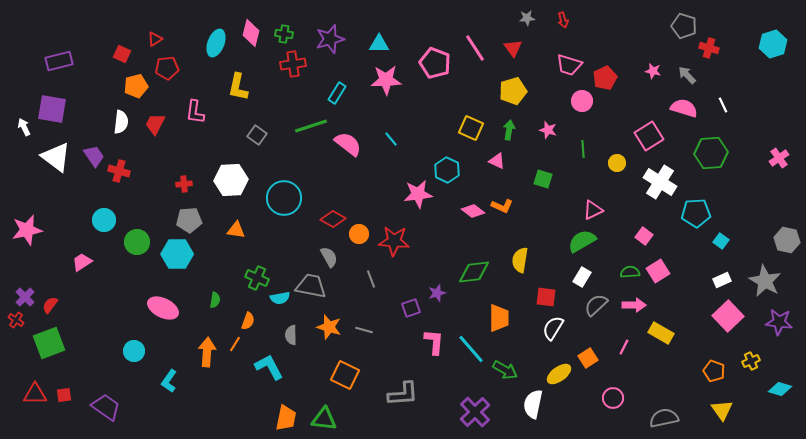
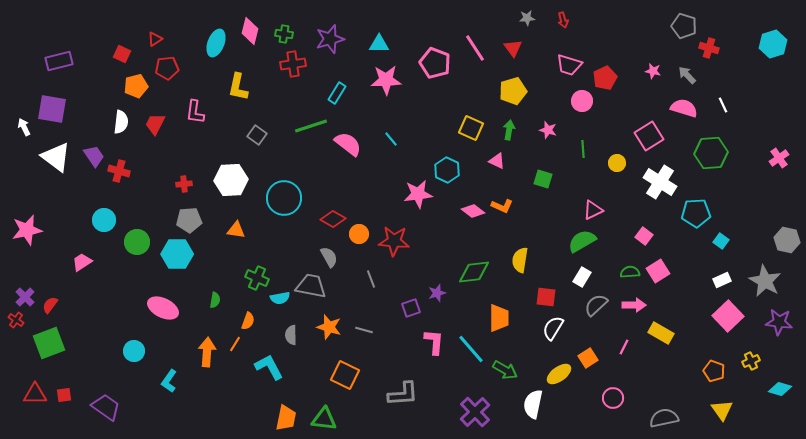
pink diamond at (251, 33): moved 1 px left, 2 px up
